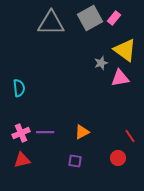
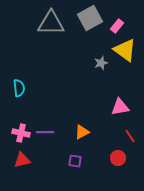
pink rectangle: moved 3 px right, 8 px down
pink triangle: moved 29 px down
pink cross: rotated 36 degrees clockwise
